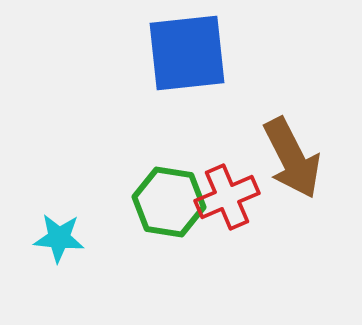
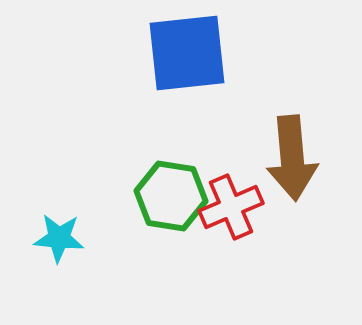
brown arrow: rotated 22 degrees clockwise
red cross: moved 4 px right, 10 px down
green hexagon: moved 2 px right, 6 px up
